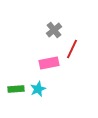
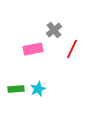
pink rectangle: moved 16 px left, 14 px up
